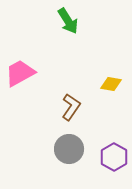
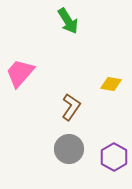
pink trapezoid: rotated 20 degrees counterclockwise
